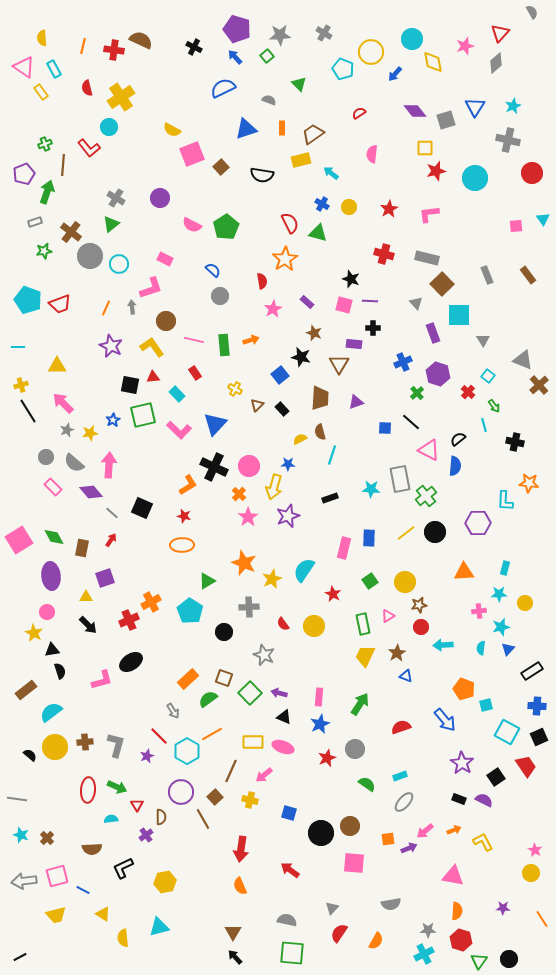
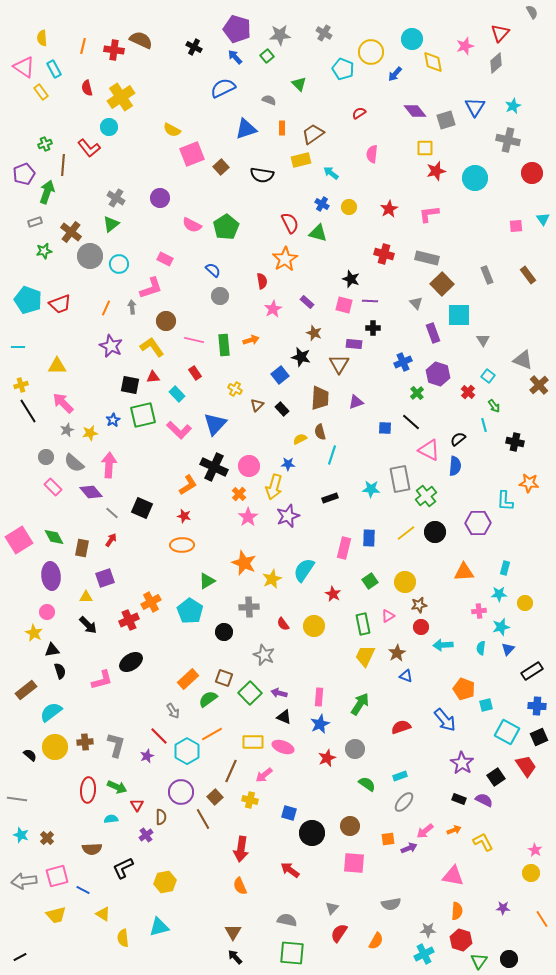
black circle at (321, 833): moved 9 px left
